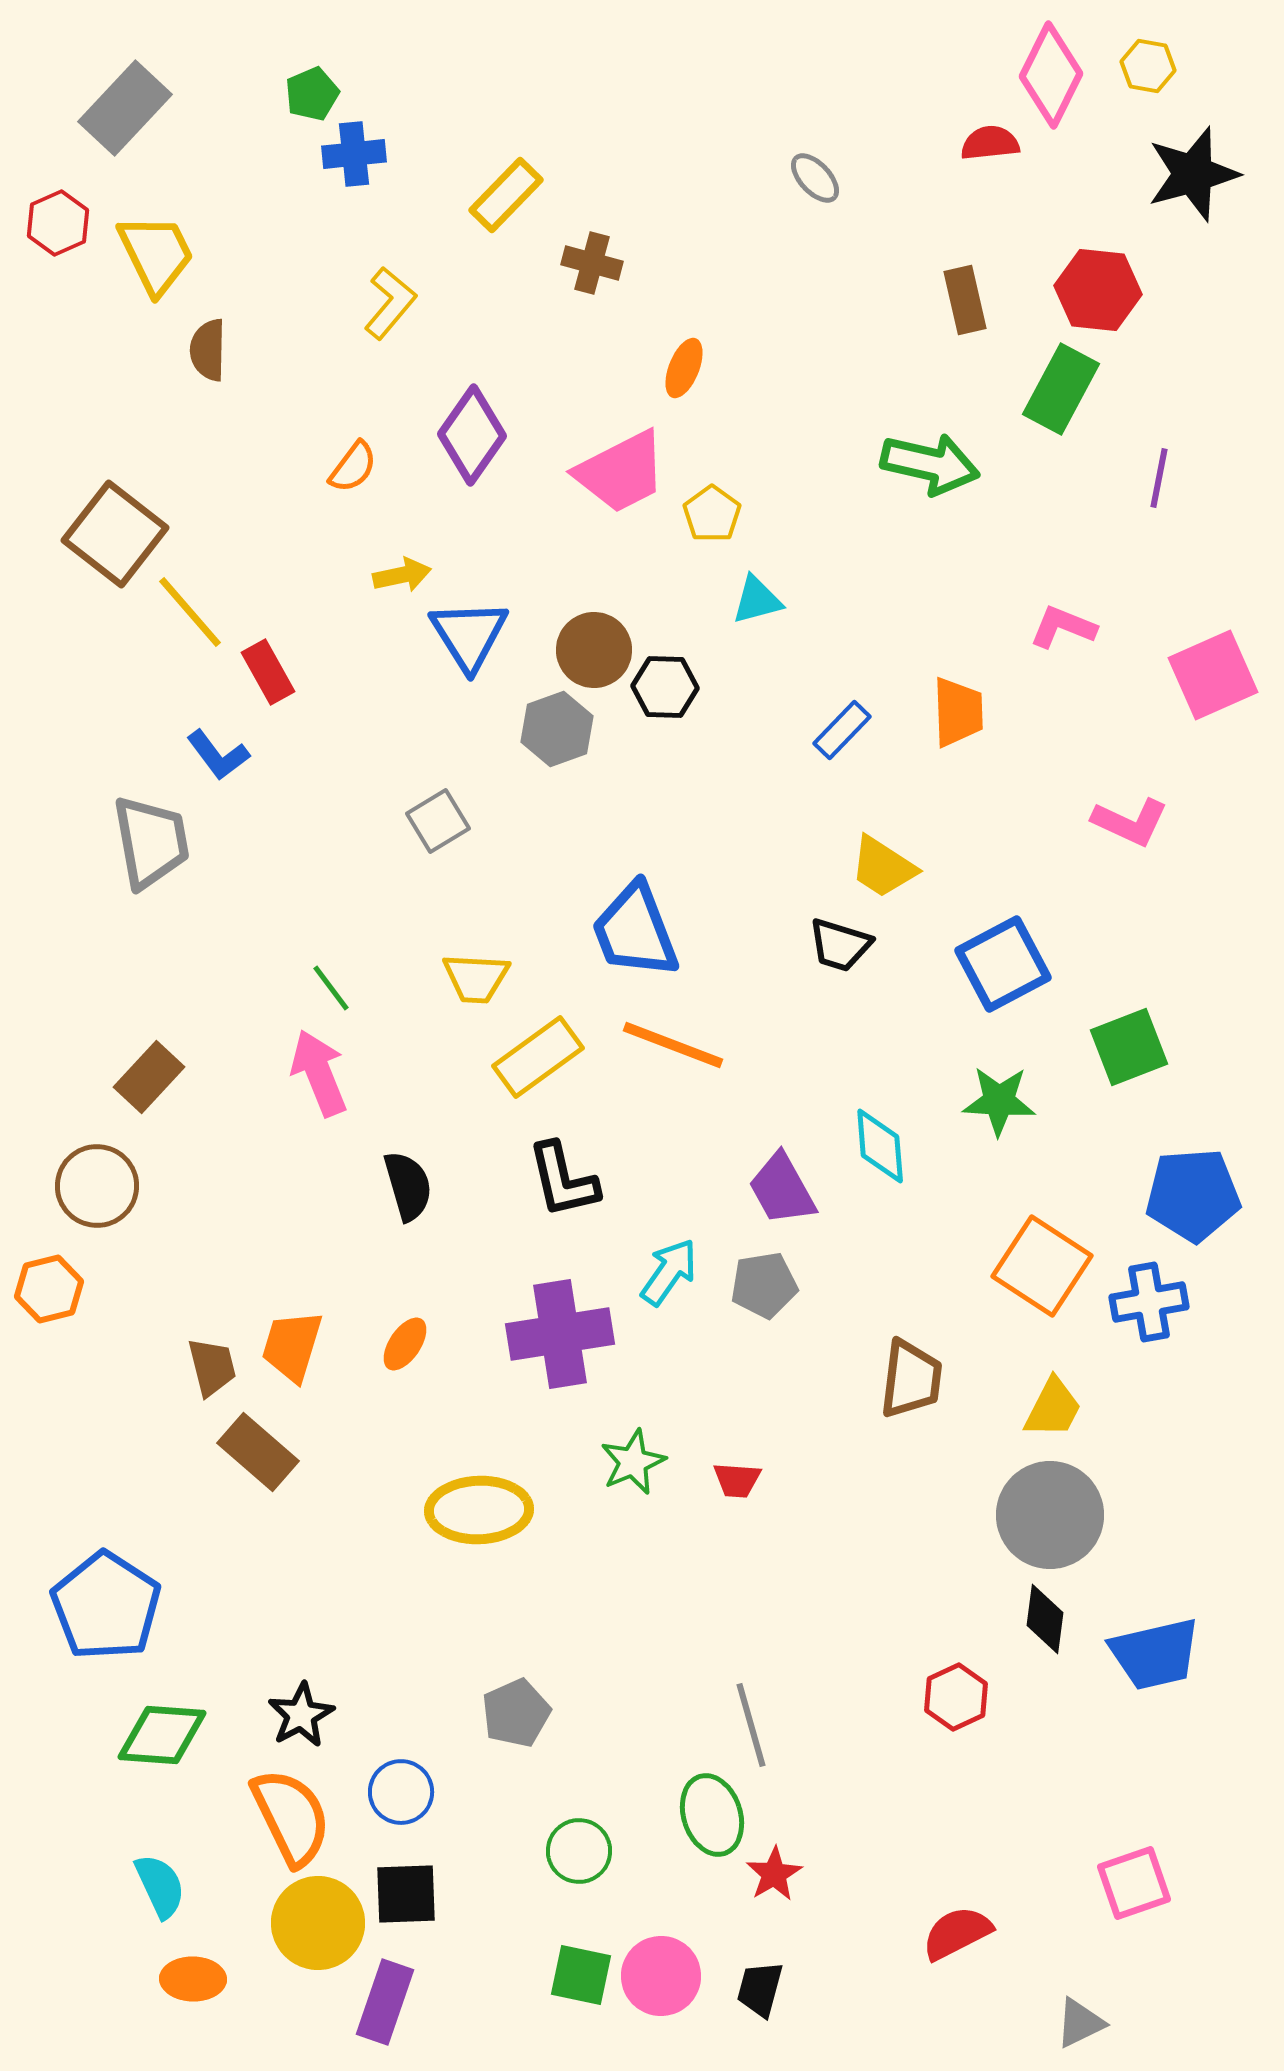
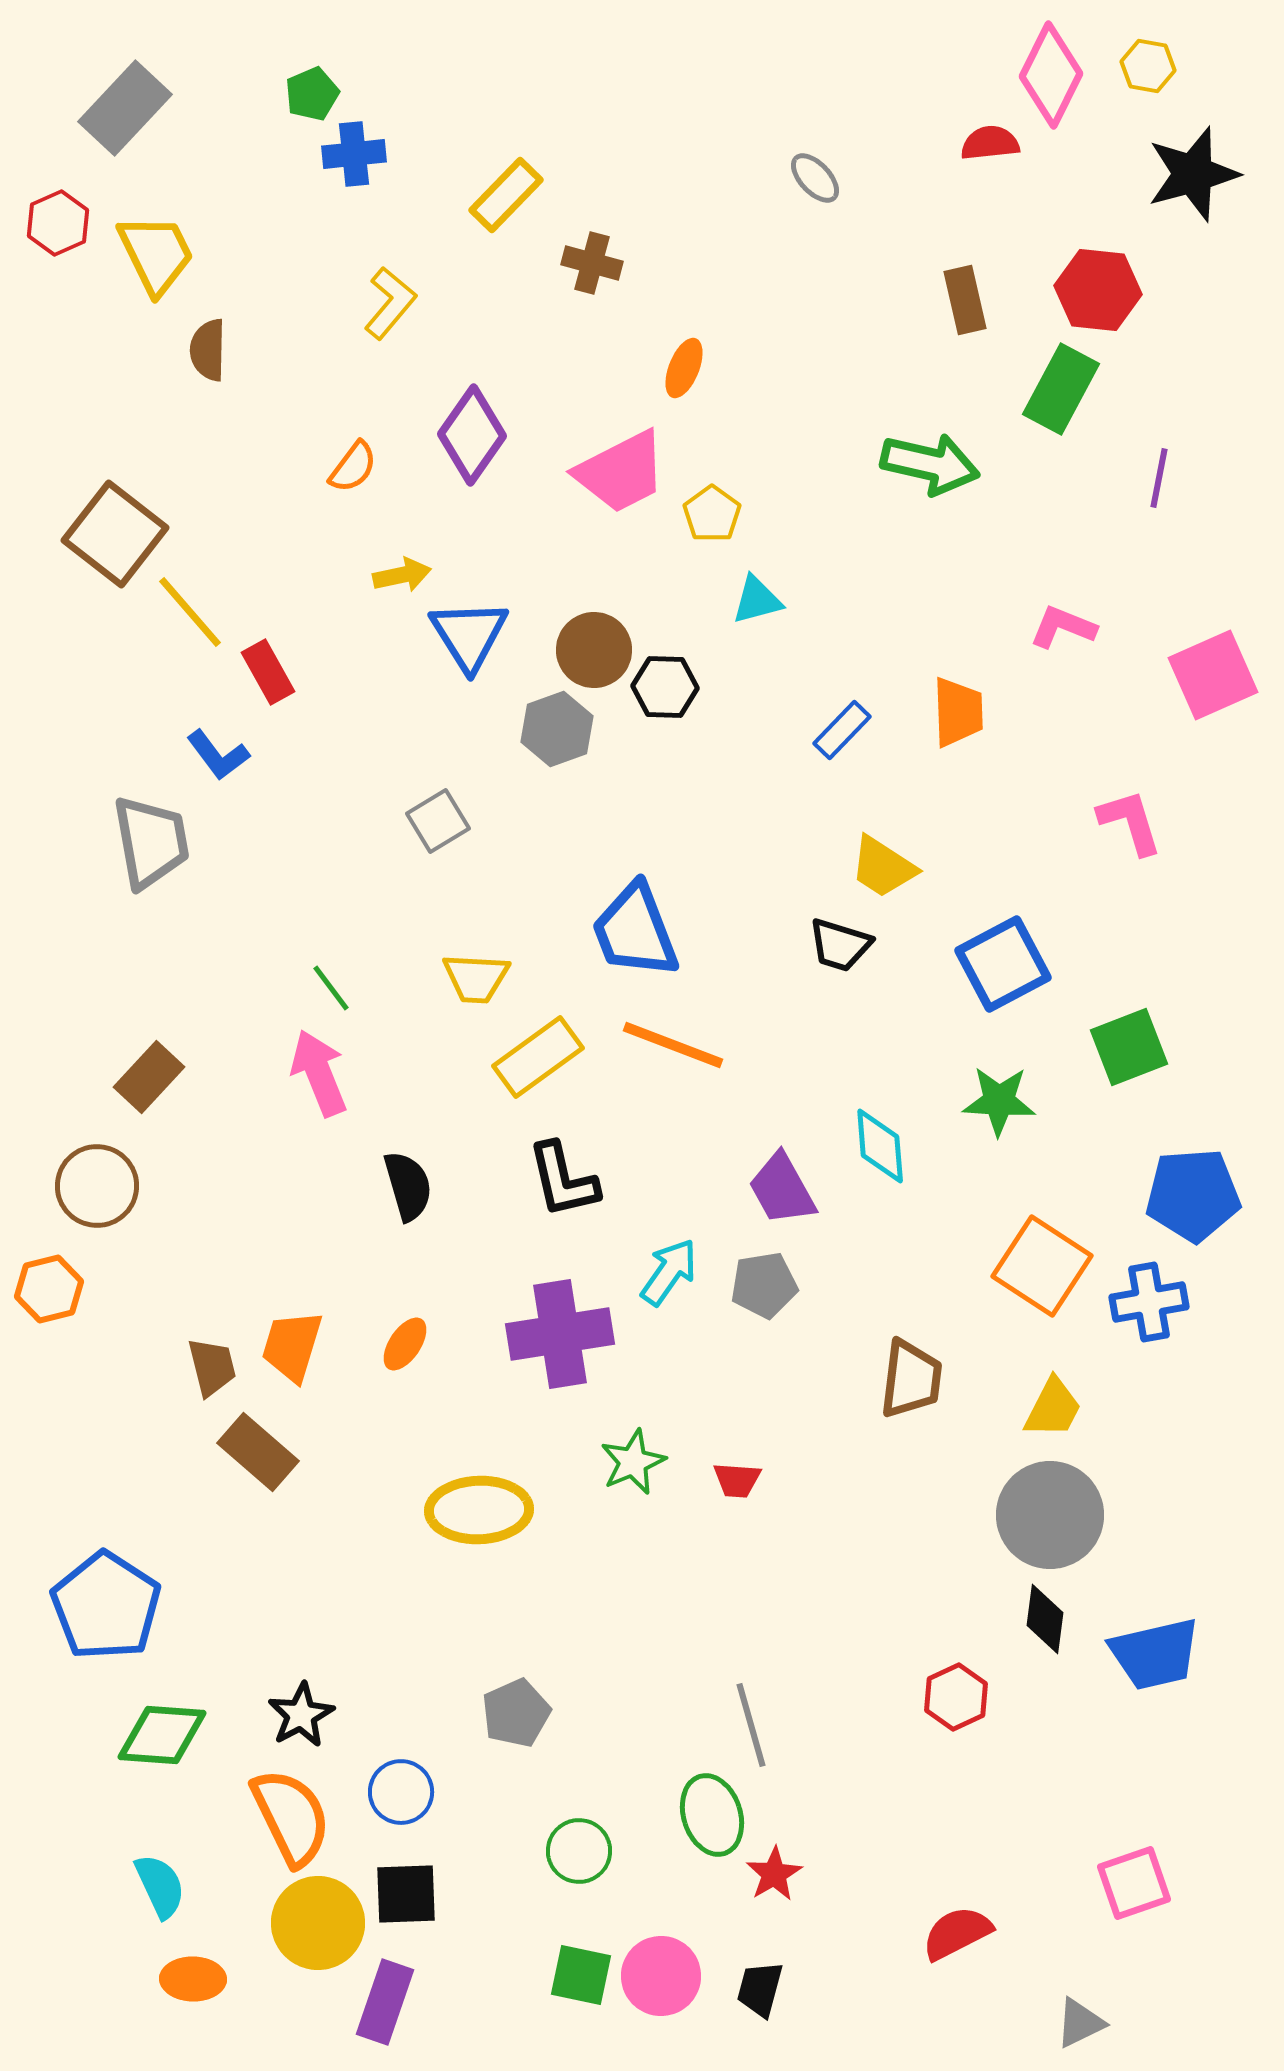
pink L-shape at (1130, 822): rotated 132 degrees counterclockwise
